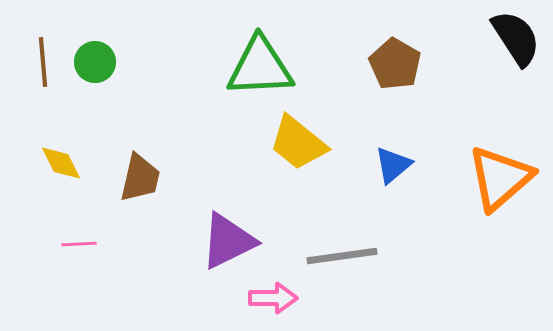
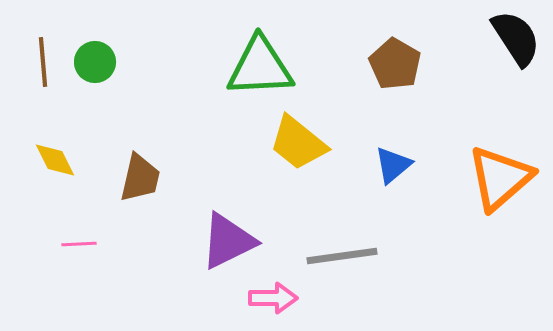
yellow diamond: moved 6 px left, 3 px up
